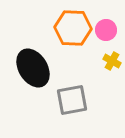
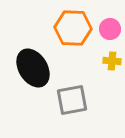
pink circle: moved 4 px right, 1 px up
yellow cross: rotated 24 degrees counterclockwise
